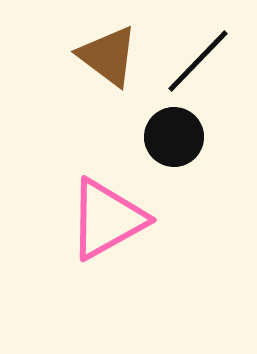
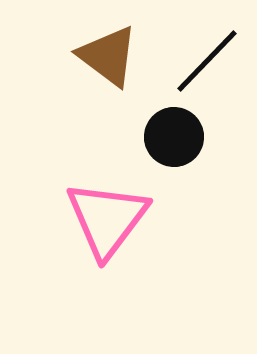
black line: moved 9 px right
pink triangle: rotated 24 degrees counterclockwise
